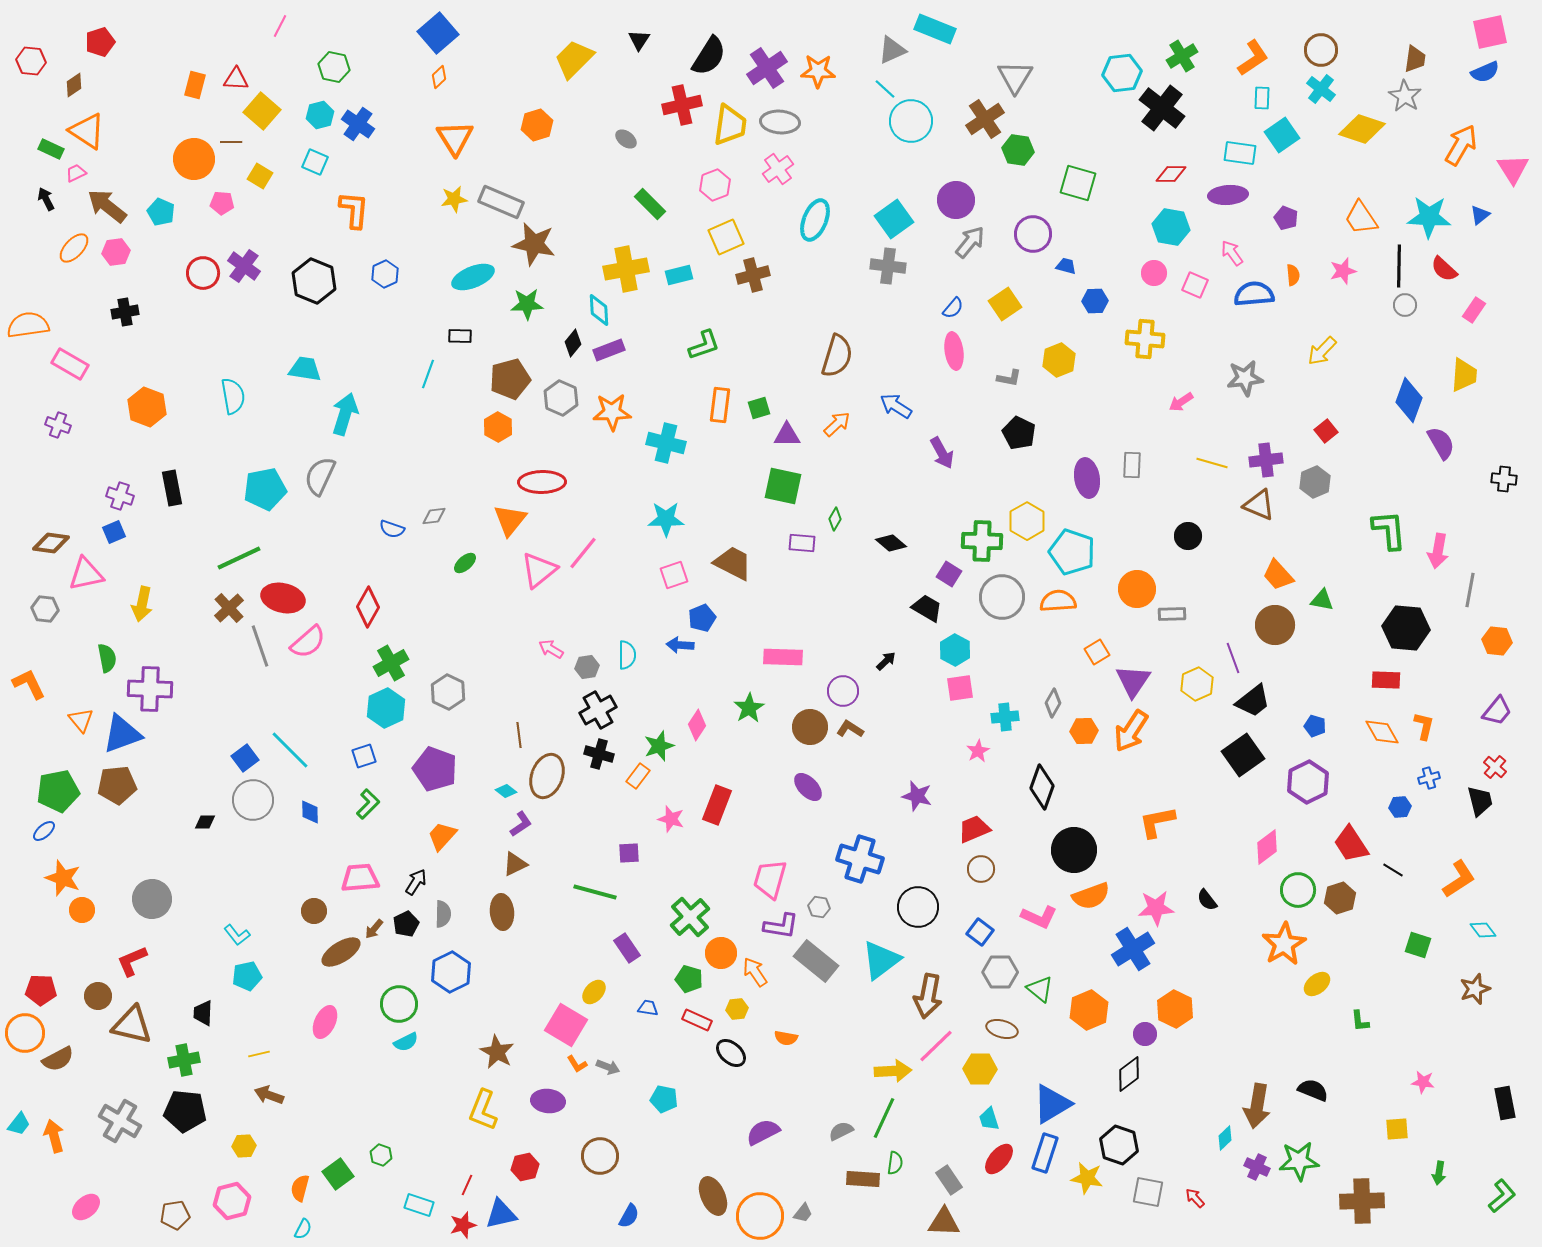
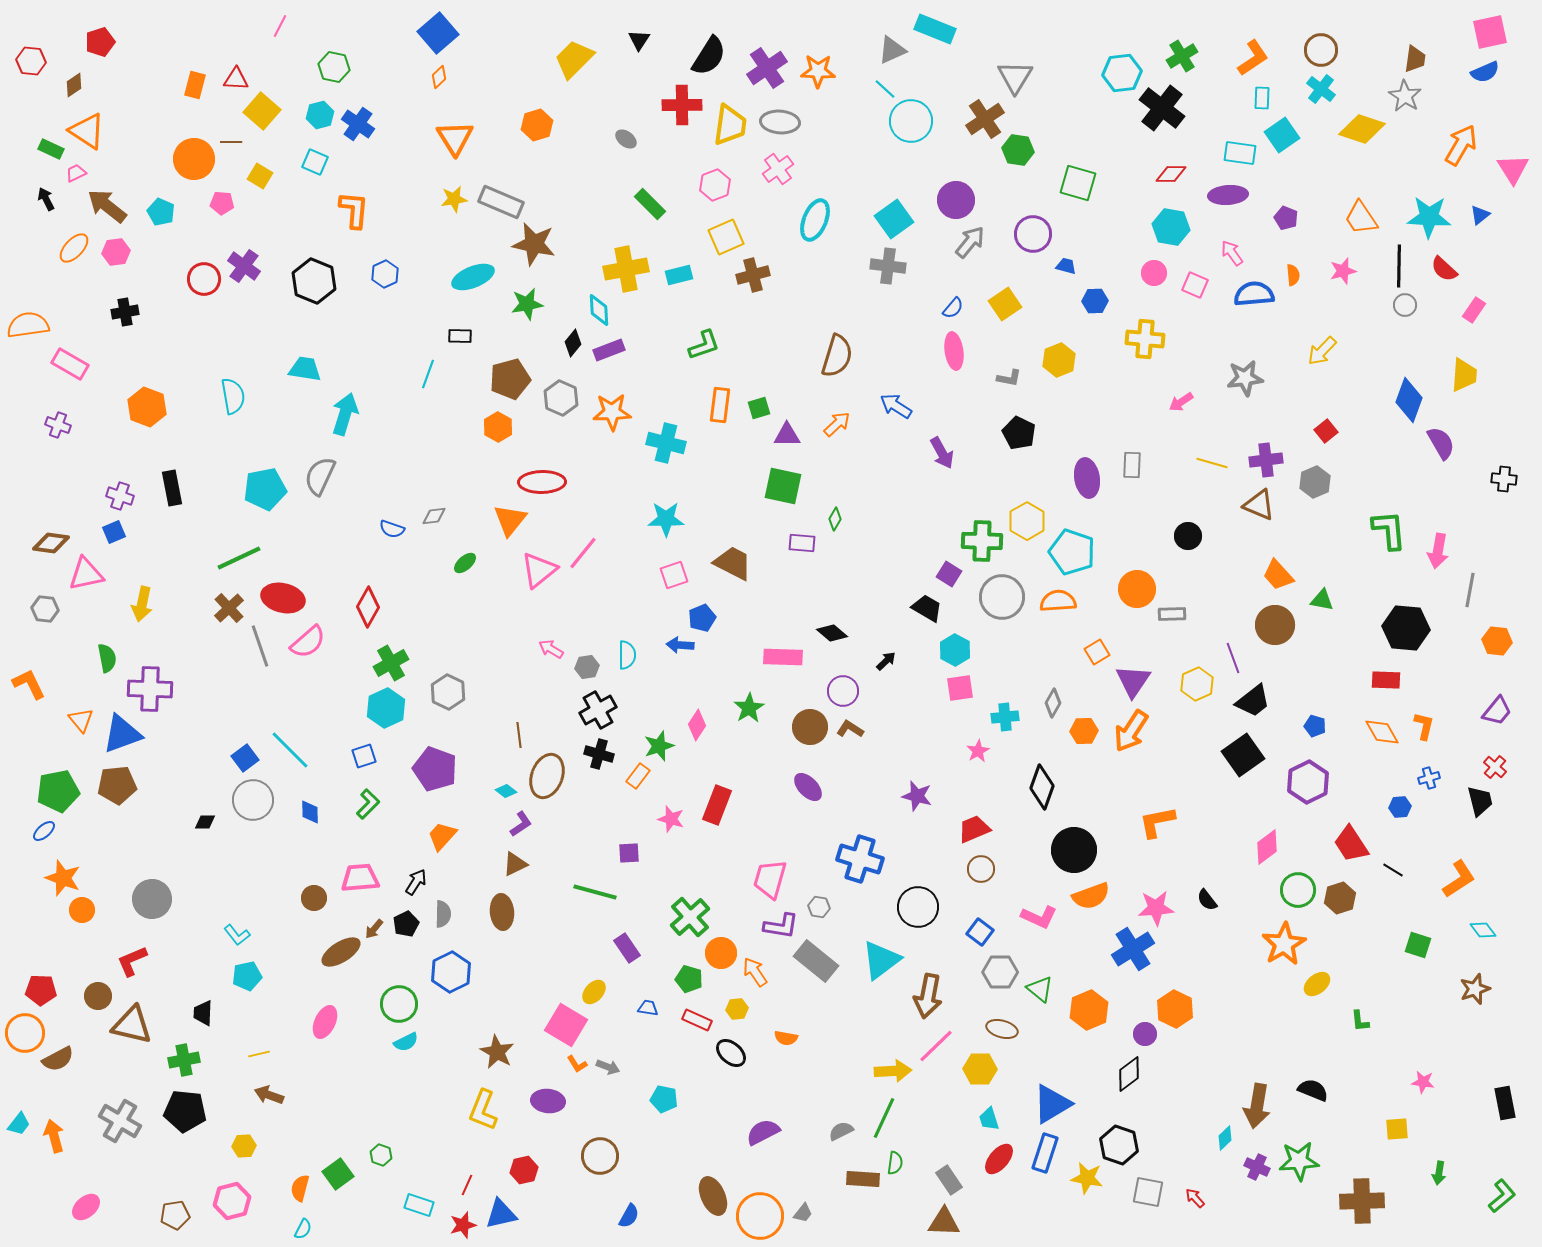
red cross at (682, 105): rotated 12 degrees clockwise
red circle at (203, 273): moved 1 px right, 6 px down
green star at (527, 304): rotated 8 degrees counterclockwise
black diamond at (891, 543): moved 59 px left, 90 px down
brown circle at (314, 911): moved 13 px up
red hexagon at (525, 1167): moved 1 px left, 3 px down
